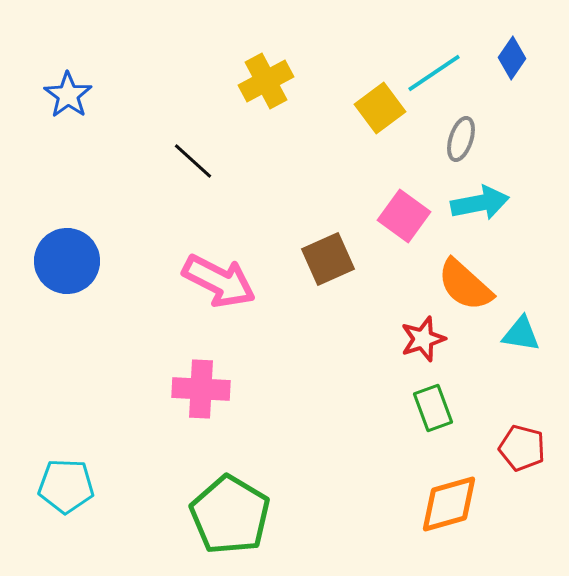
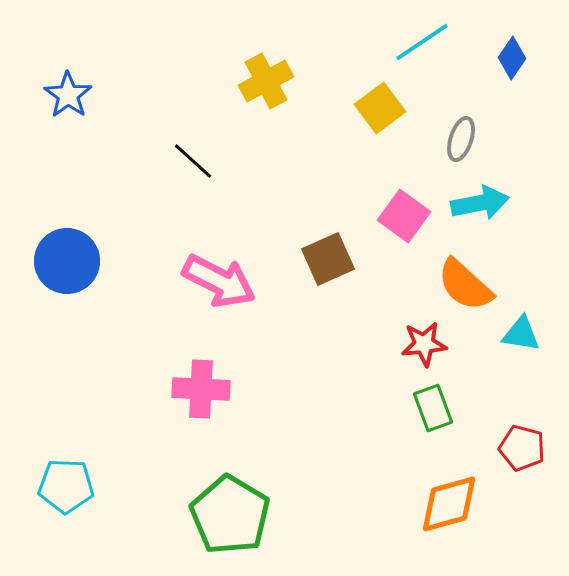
cyan line: moved 12 px left, 31 px up
red star: moved 1 px right, 5 px down; rotated 12 degrees clockwise
